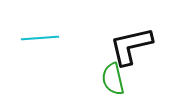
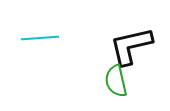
green semicircle: moved 3 px right, 2 px down
